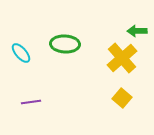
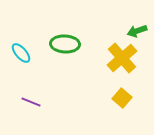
green arrow: rotated 18 degrees counterclockwise
purple line: rotated 30 degrees clockwise
